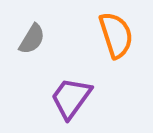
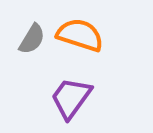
orange semicircle: moved 36 px left; rotated 54 degrees counterclockwise
